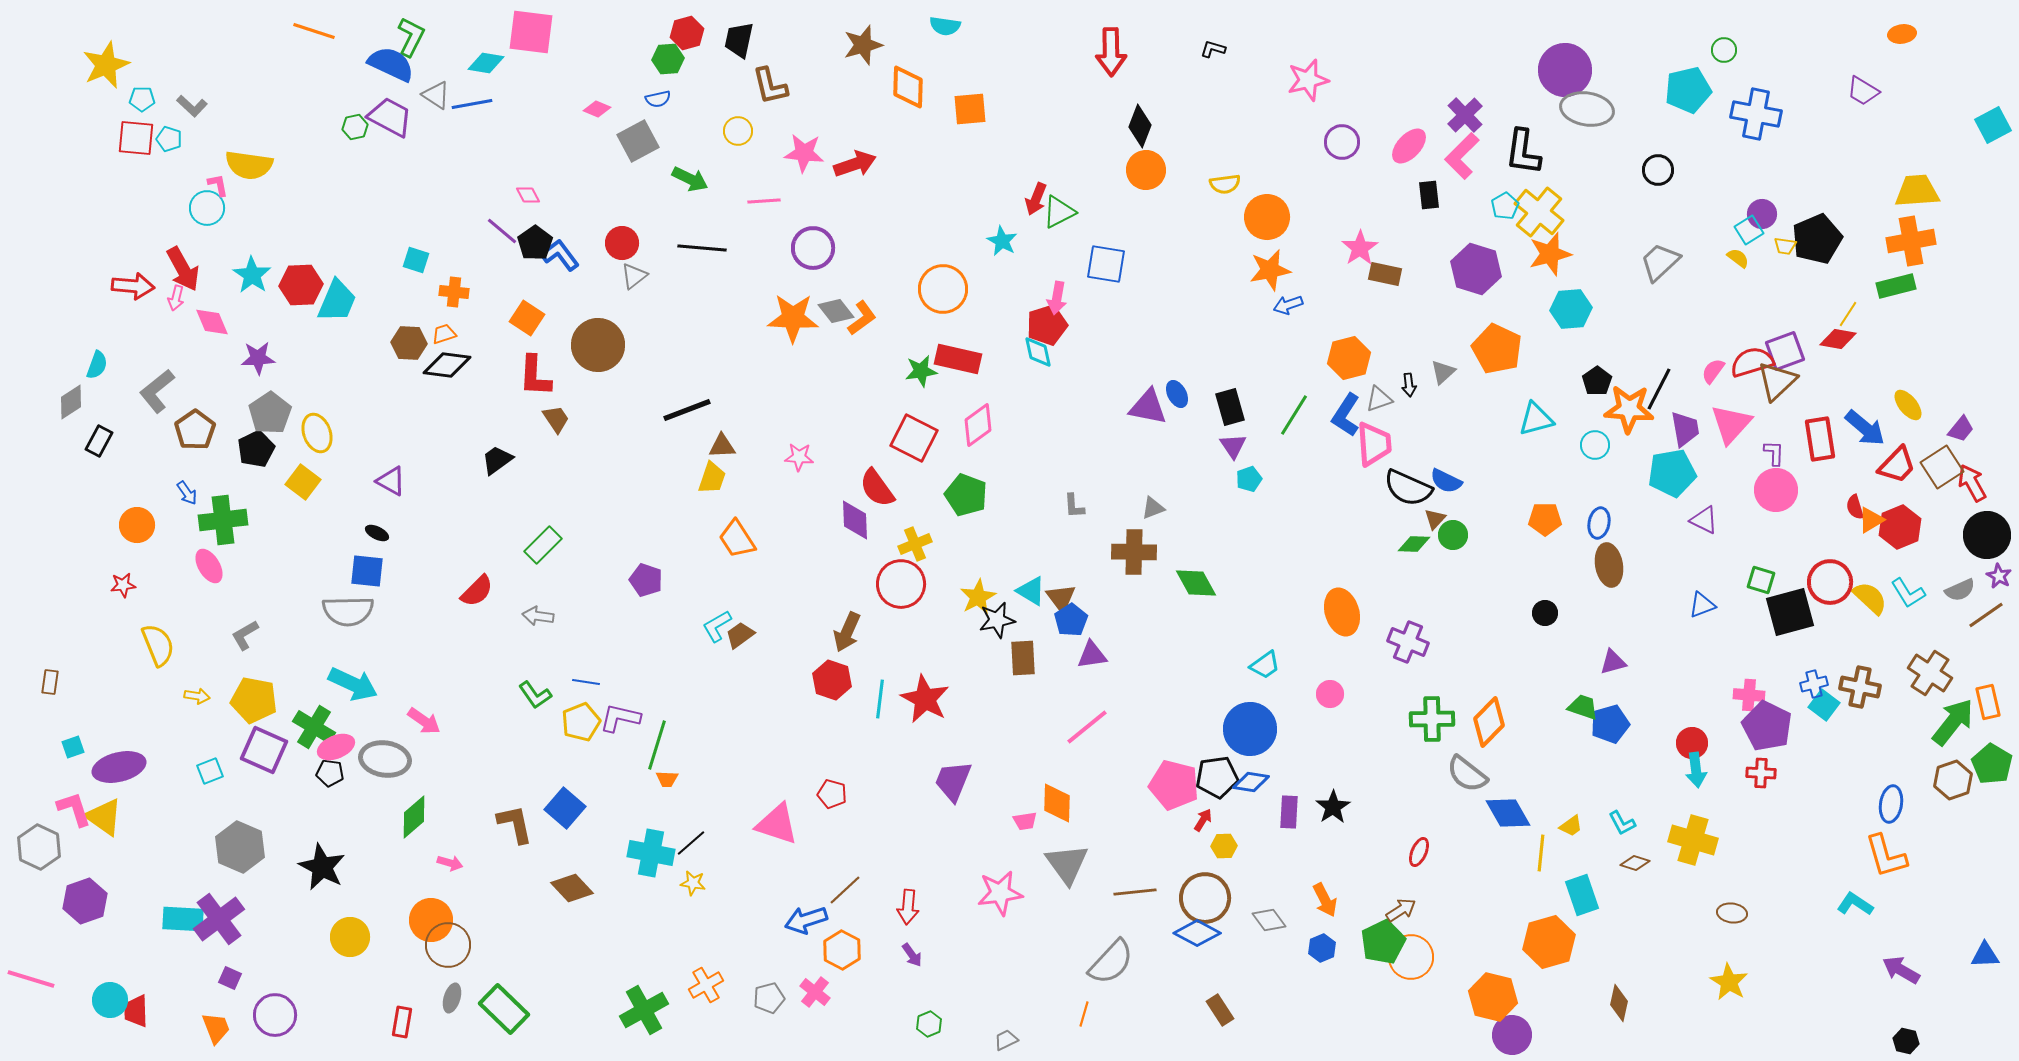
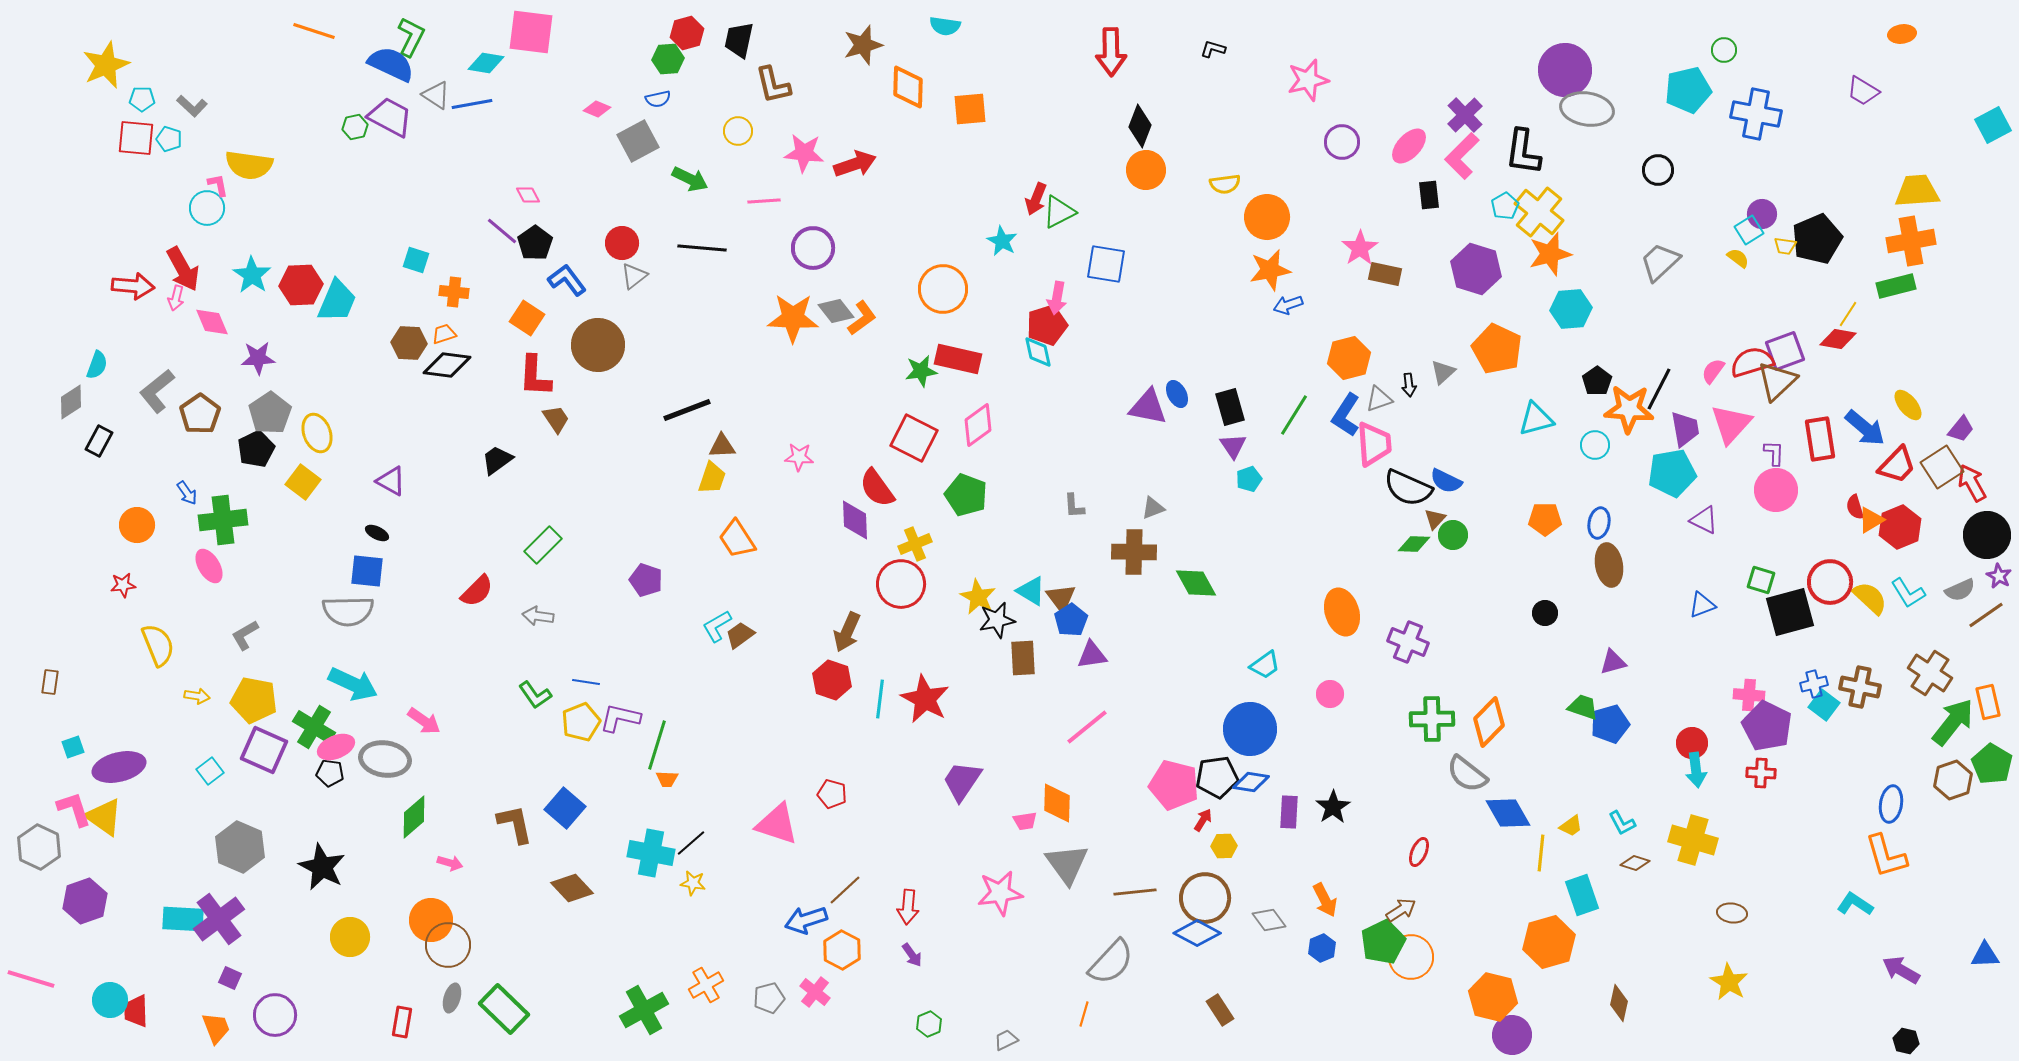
brown L-shape at (770, 86): moved 3 px right, 1 px up
blue L-shape at (560, 255): moved 7 px right, 25 px down
brown pentagon at (195, 430): moved 5 px right, 16 px up
yellow star at (978, 597): rotated 15 degrees counterclockwise
cyan square at (210, 771): rotated 16 degrees counterclockwise
purple trapezoid at (953, 781): moved 9 px right; rotated 12 degrees clockwise
